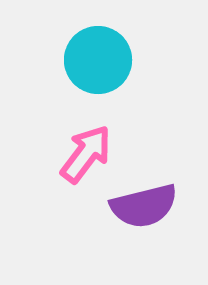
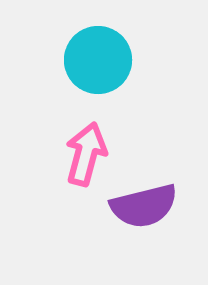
pink arrow: rotated 22 degrees counterclockwise
